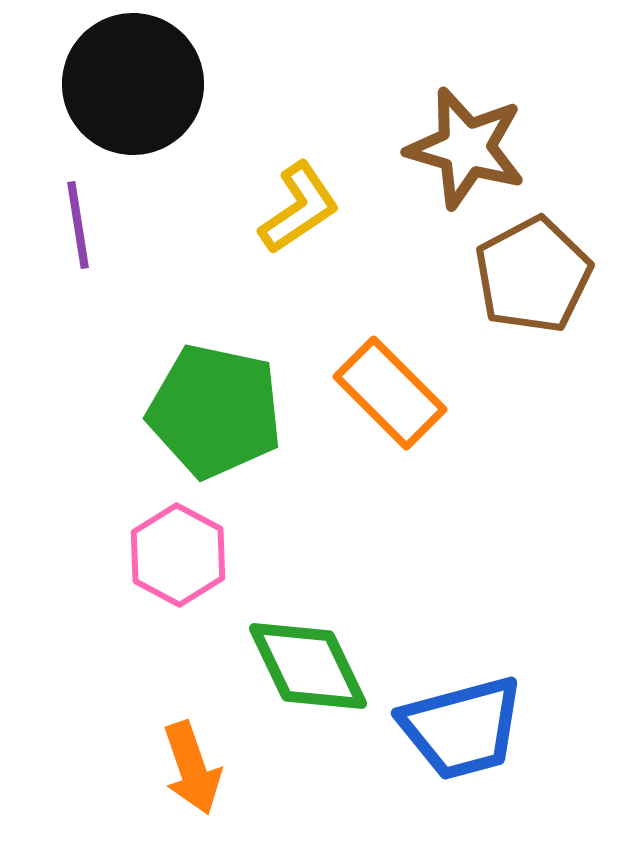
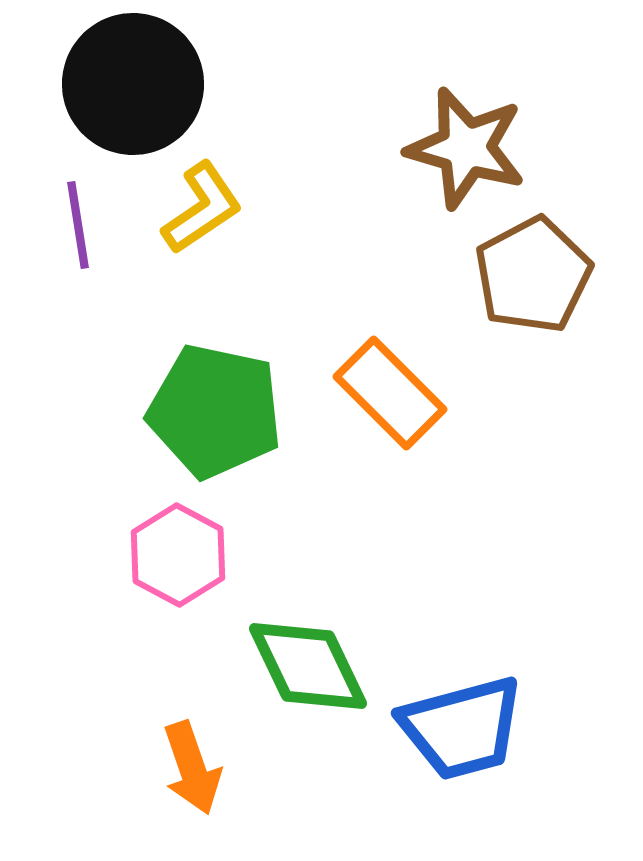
yellow L-shape: moved 97 px left
